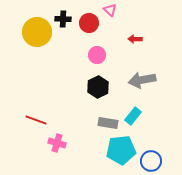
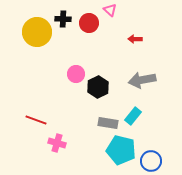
pink circle: moved 21 px left, 19 px down
cyan pentagon: rotated 20 degrees clockwise
